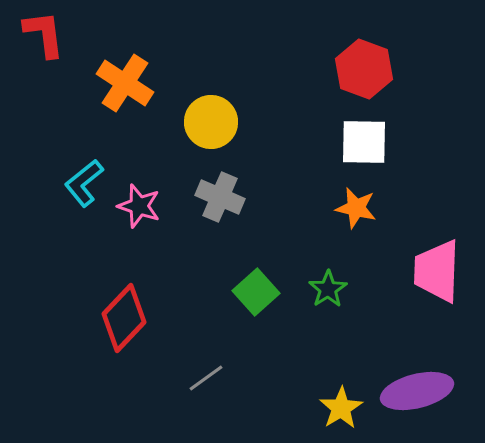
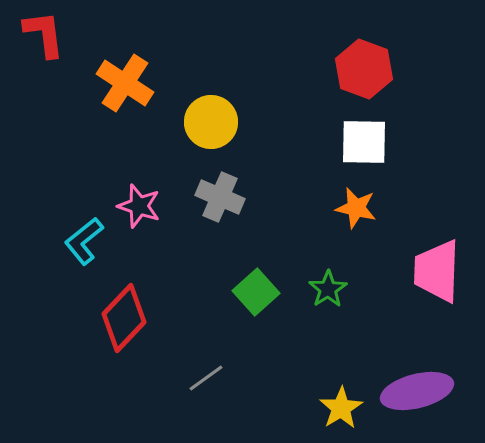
cyan L-shape: moved 58 px down
